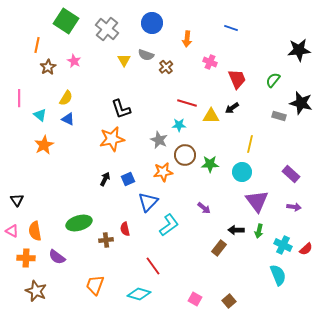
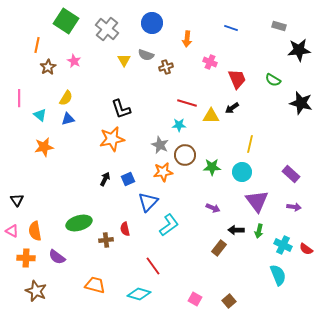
brown cross at (166, 67): rotated 24 degrees clockwise
green semicircle at (273, 80): rotated 98 degrees counterclockwise
gray rectangle at (279, 116): moved 90 px up
blue triangle at (68, 119): rotated 40 degrees counterclockwise
gray star at (159, 140): moved 1 px right, 5 px down
orange star at (44, 145): moved 2 px down; rotated 18 degrees clockwise
green star at (210, 164): moved 2 px right, 3 px down
purple arrow at (204, 208): moved 9 px right; rotated 16 degrees counterclockwise
red semicircle at (306, 249): rotated 80 degrees clockwise
orange trapezoid at (95, 285): rotated 85 degrees clockwise
